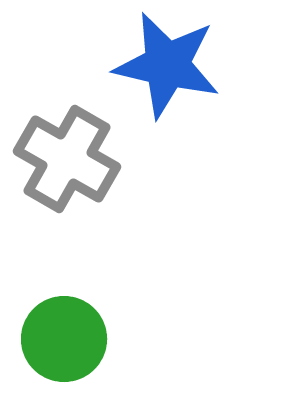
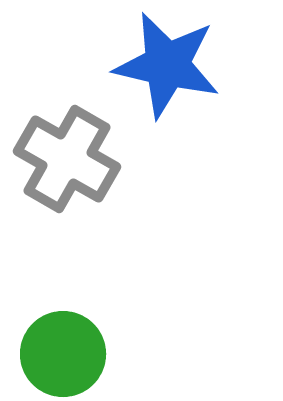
green circle: moved 1 px left, 15 px down
